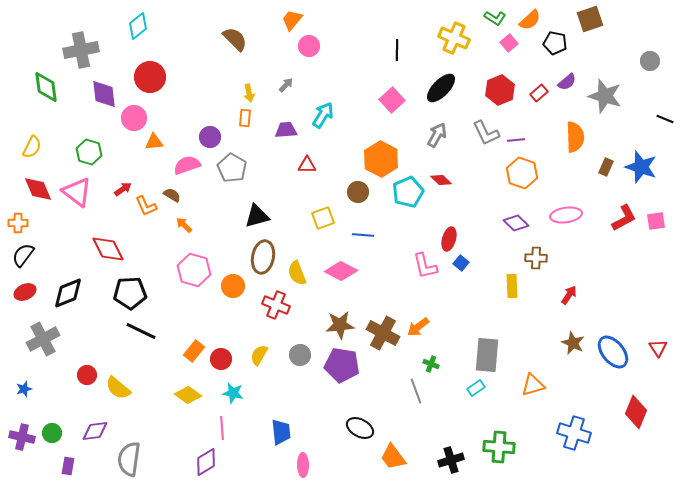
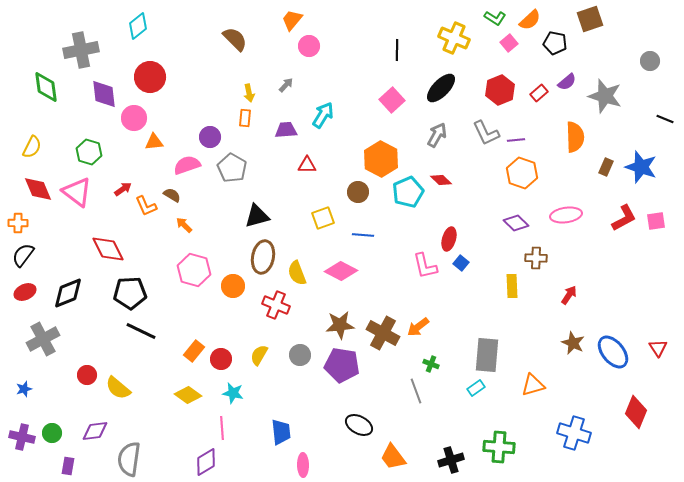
black ellipse at (360, 428): moved 1 px left, 3 px up
